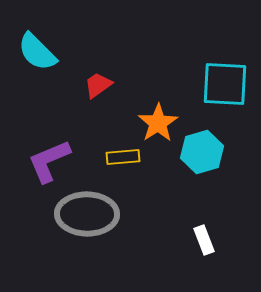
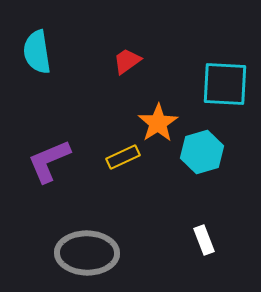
cyan semicircle: rotated 36 degrees clockwise
red trapezoid: moved 29 px right, 24 px up
yellow rectangle: rotated 20 degrees counterclockwise
gray ellipse: moved 39 px down
